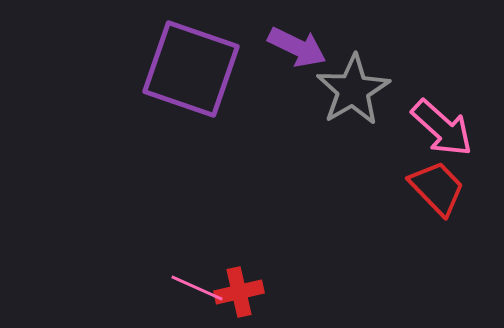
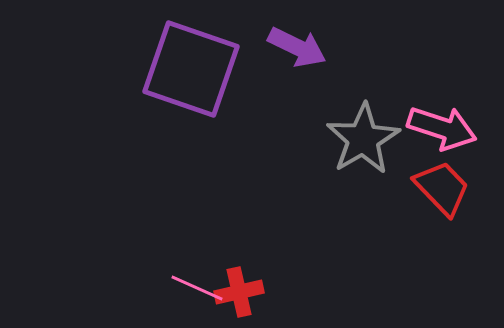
gray star: moved 10 px right, 49 px down
pink arrow: rotated 24 degrees counterclockwise
red trapezoid: moved 5 px right
